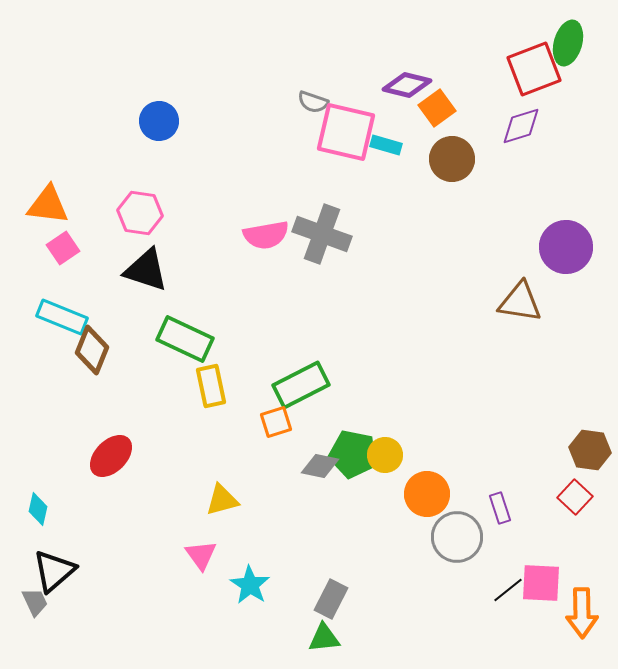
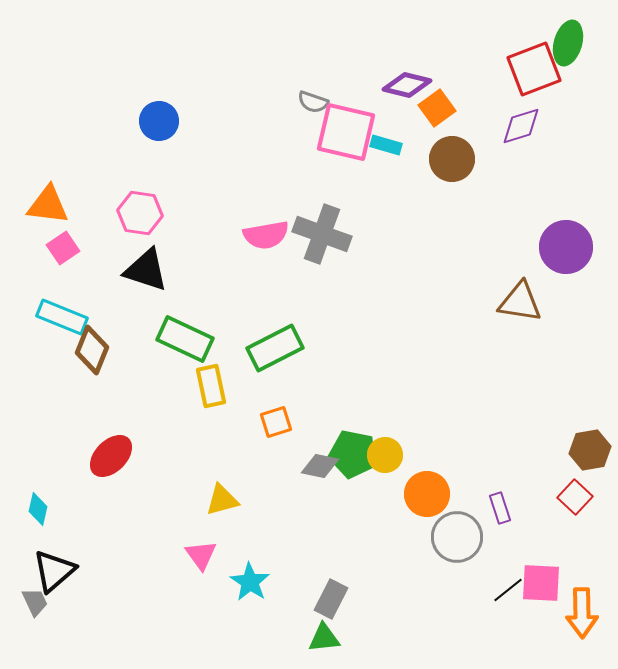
green rectangle at (301, 385): moved 26 px left, 37 px up
brown hexagon at (590, 450): rotated 18 degrees counterclockwise
cyan star at (250, 585): moved 3 px up
